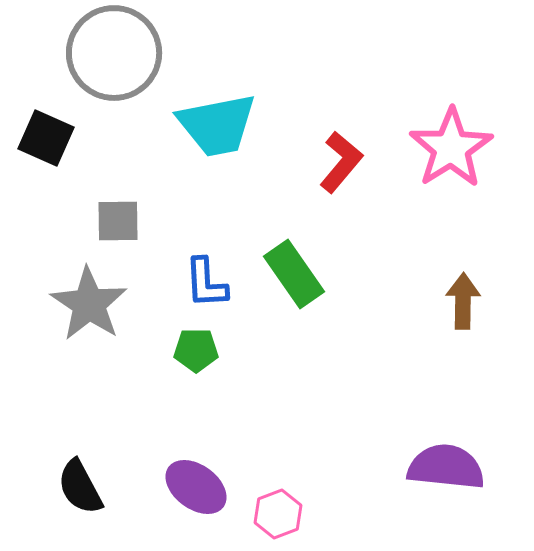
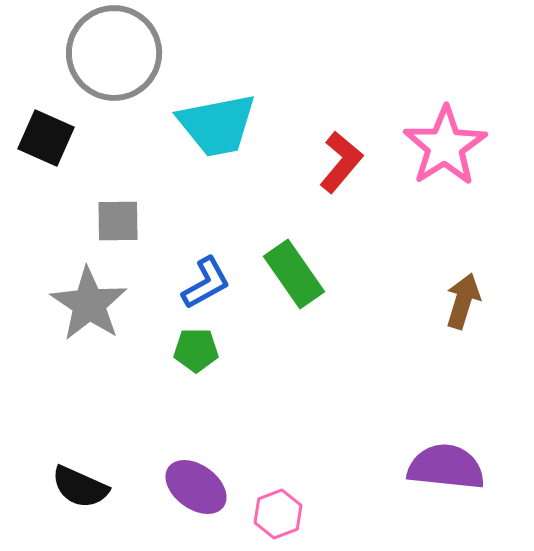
pink star: moved 6 px left, 2 px up
blue L-shape: rotated 116 degrees counterclockwise
brown arrow: rotated 16 degrees clockwise
black semicircle: rotated 38 degrees counterclockwise
